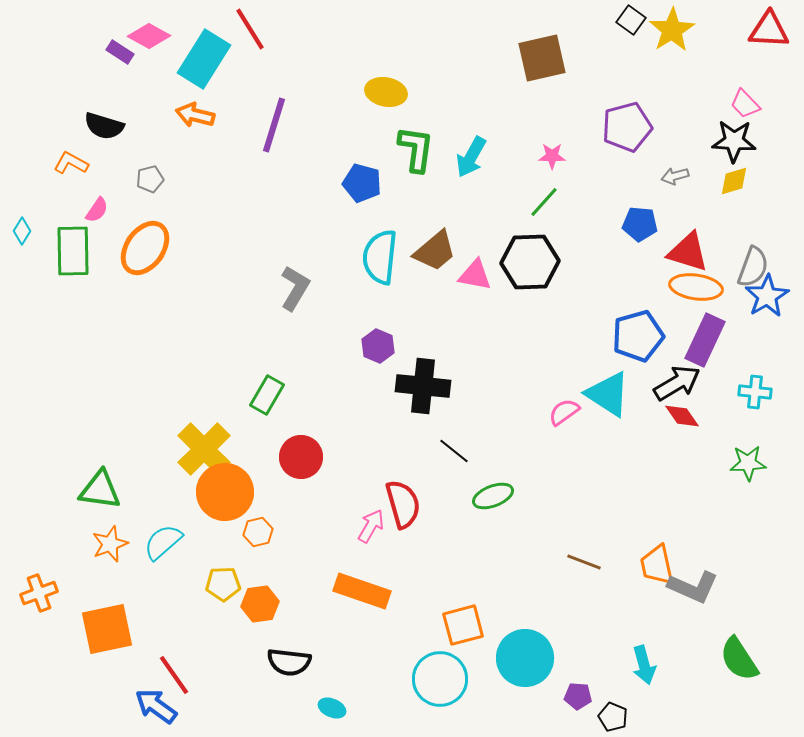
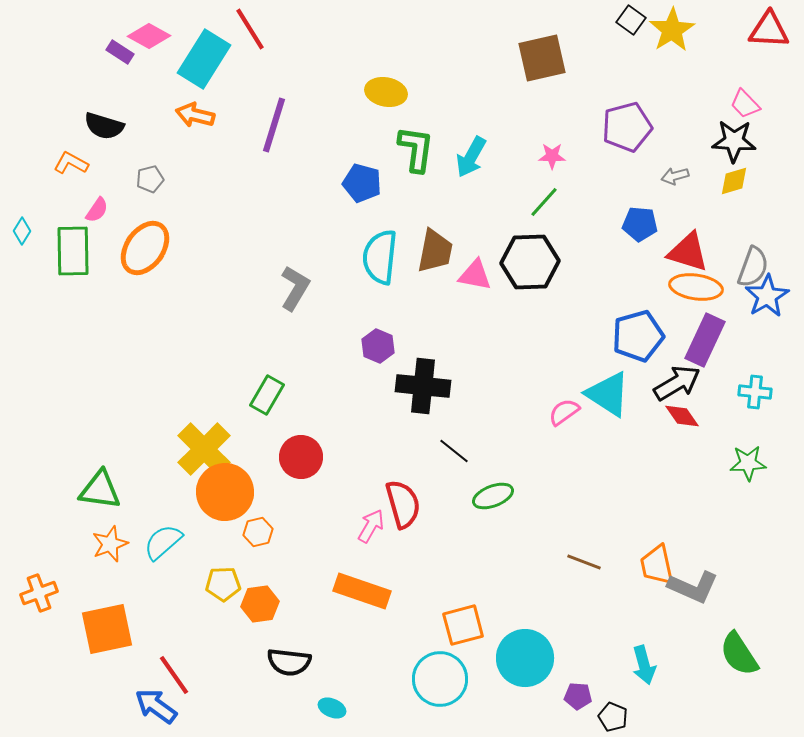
brown trapezoid at (435, 251): rotated 39 degrees counterclockwise
green semicircle at (739, 659): moved 5 px up
